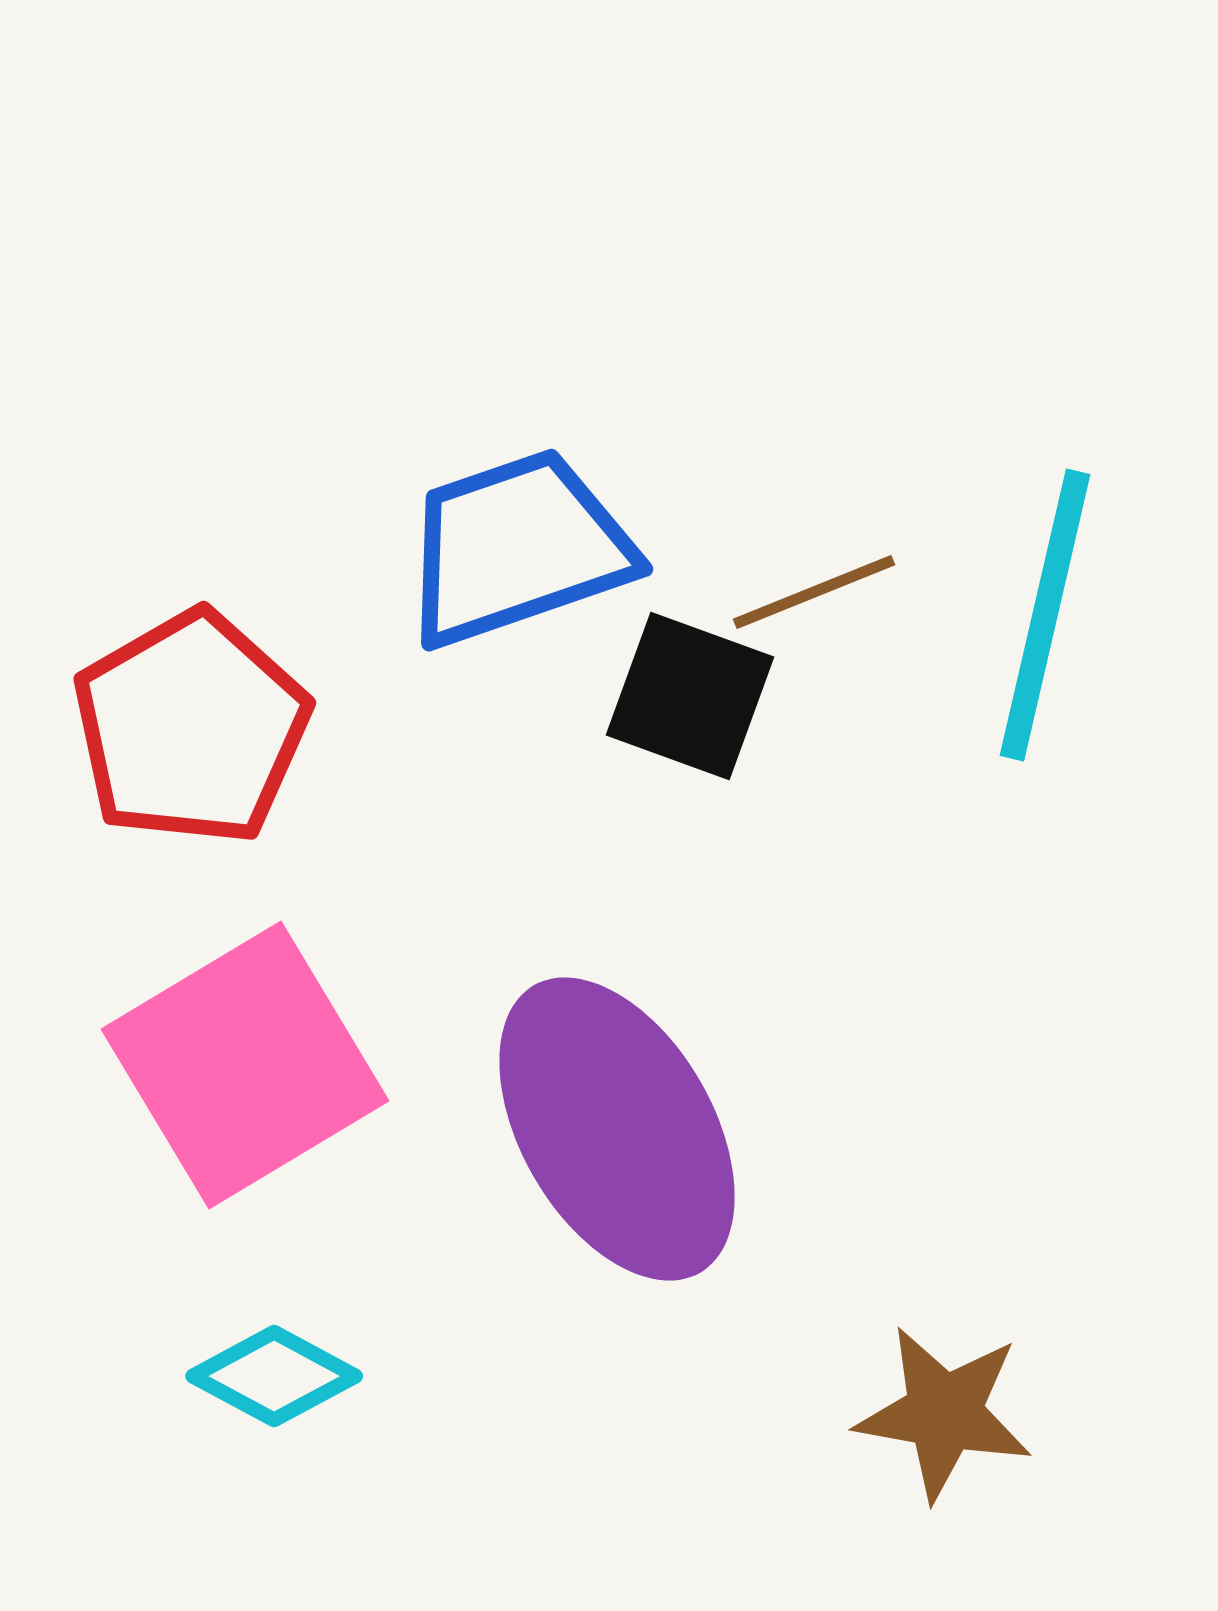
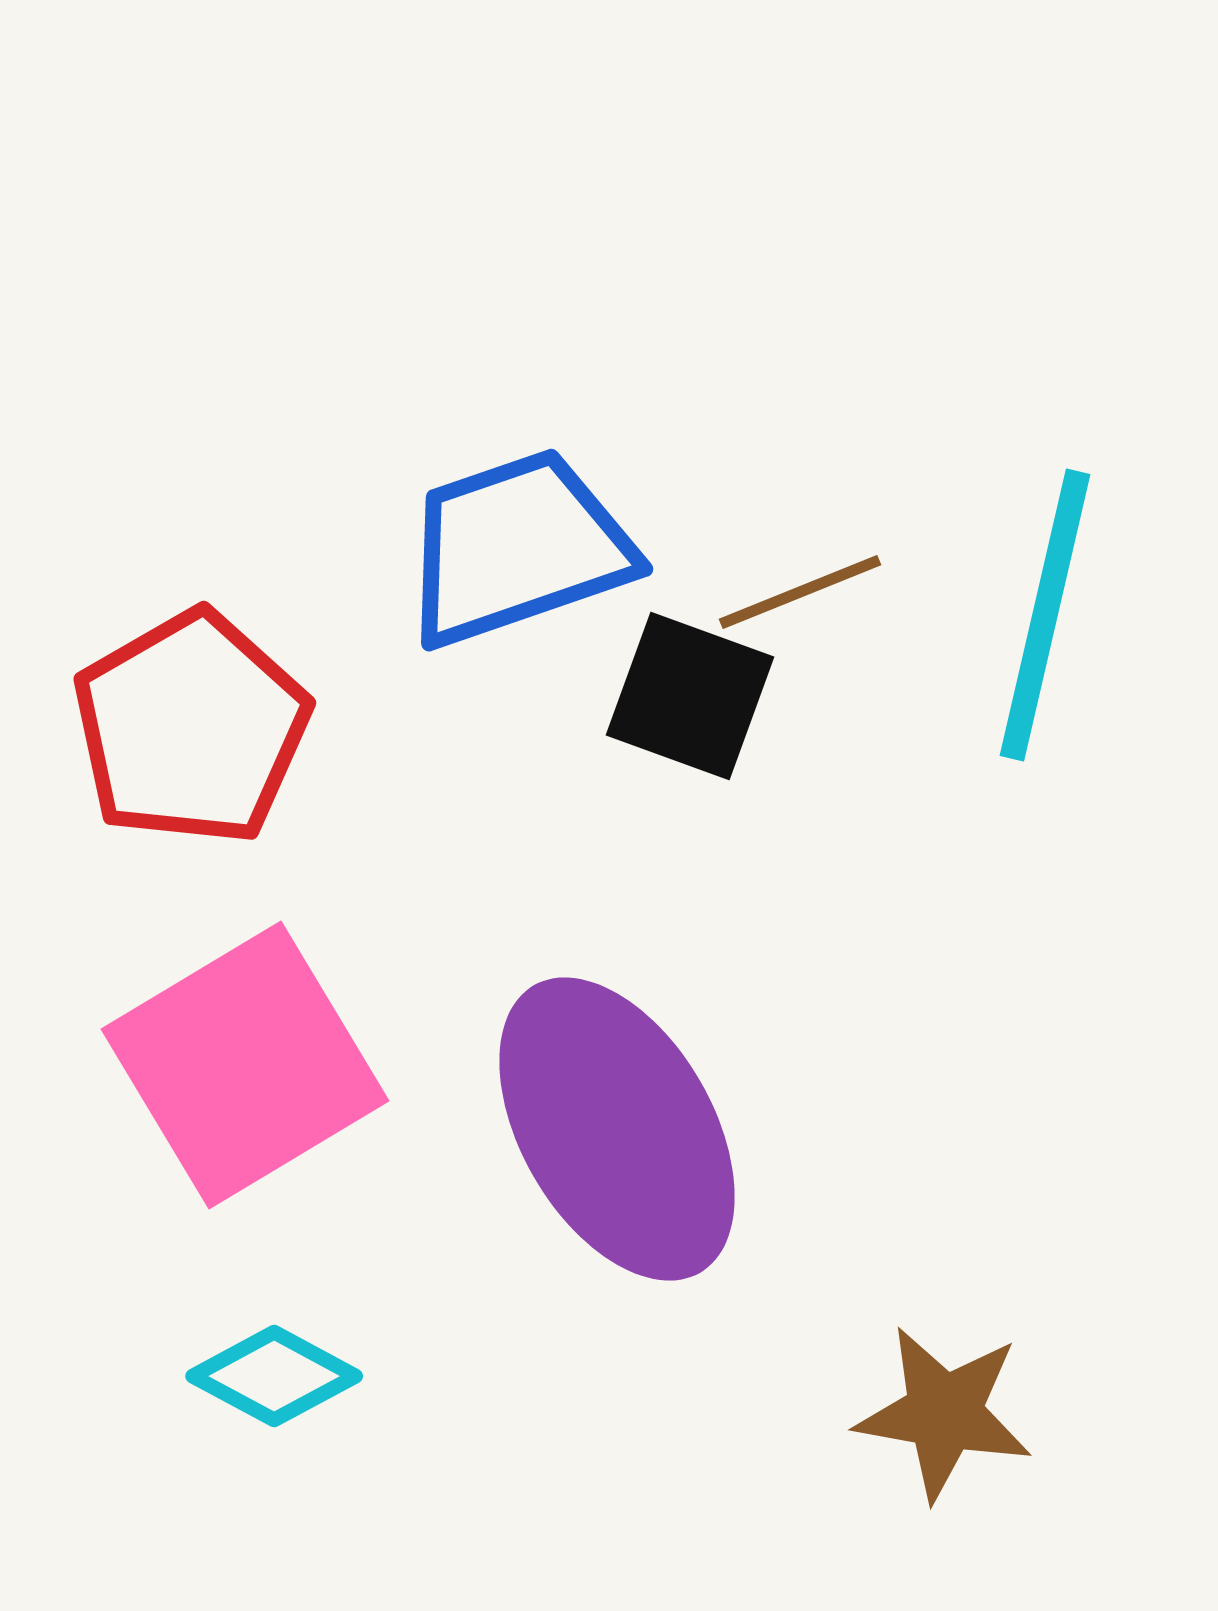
brown line: moved 14 px left
